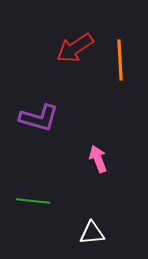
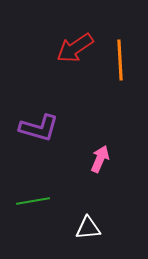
purple L-shape: moved 10 px down
pink arrow: moved 2 px right; rotated 44 degrees clockwise
green line: rotated 16 degrees counterclockwise
white triangle: moved 4 px left, 5 px up
